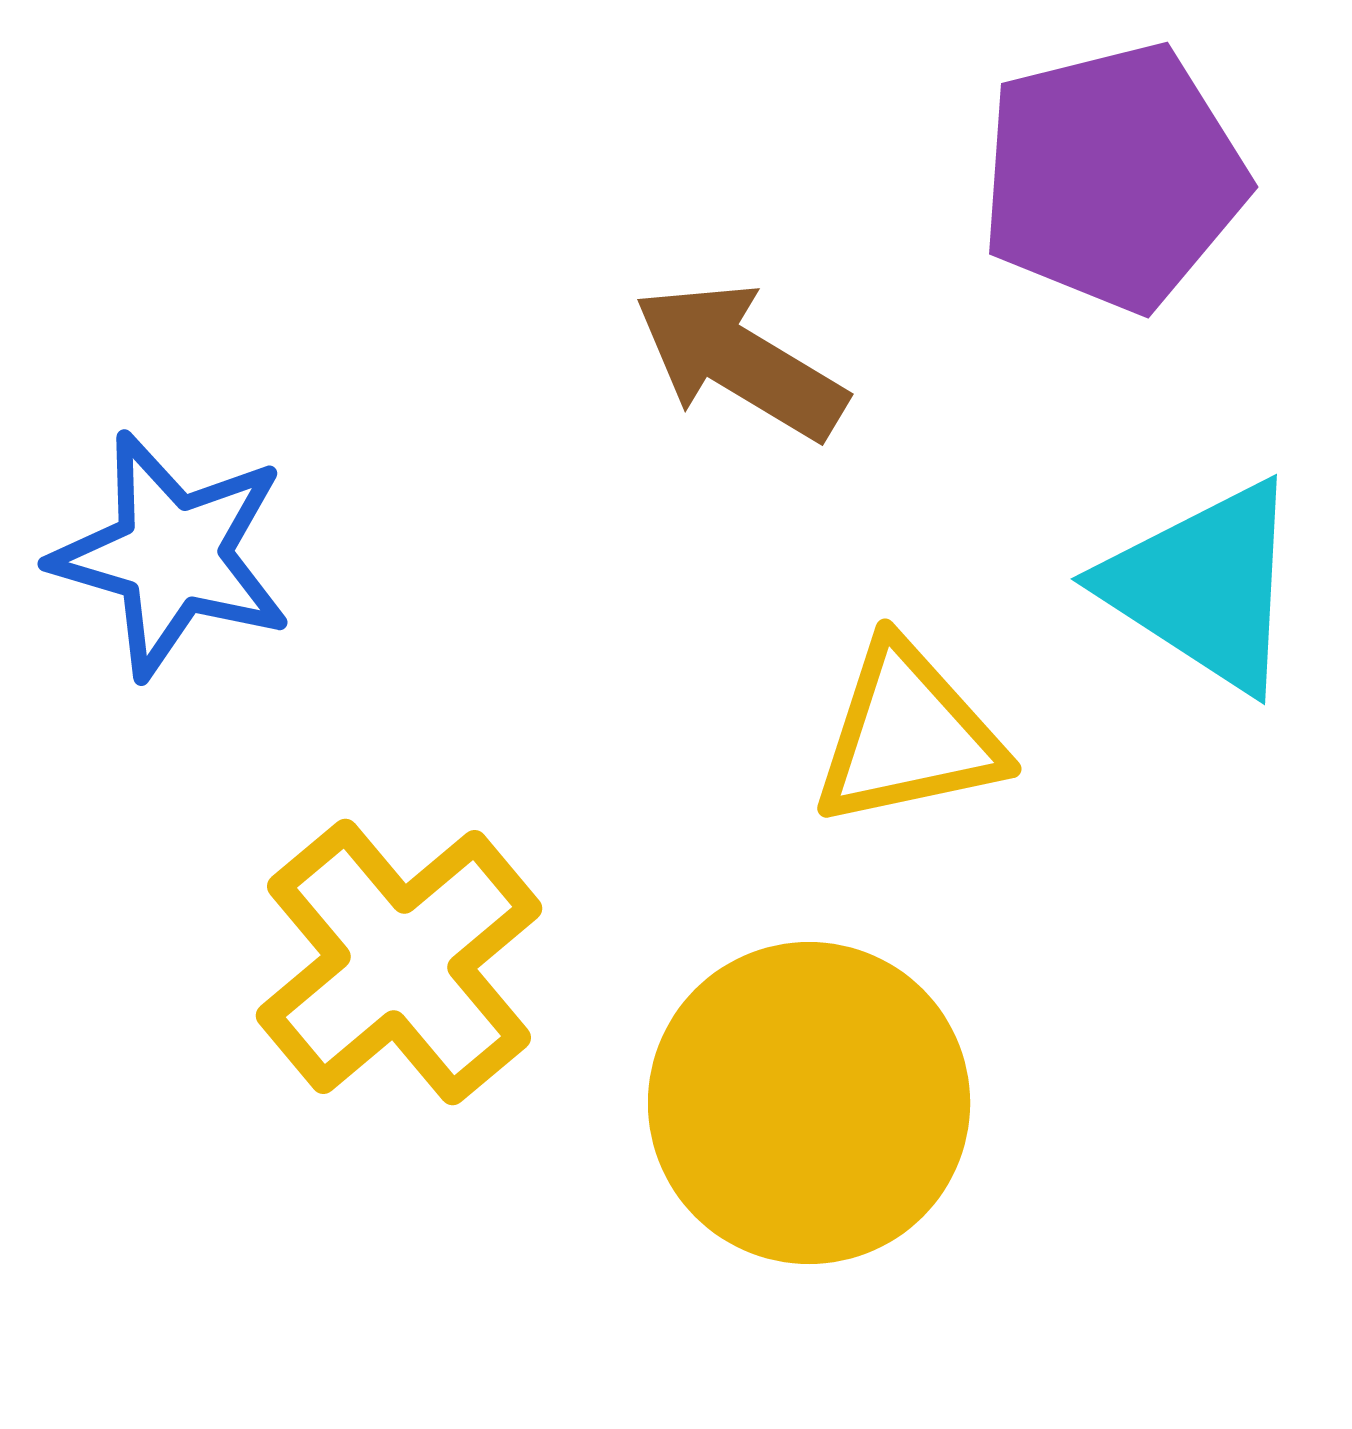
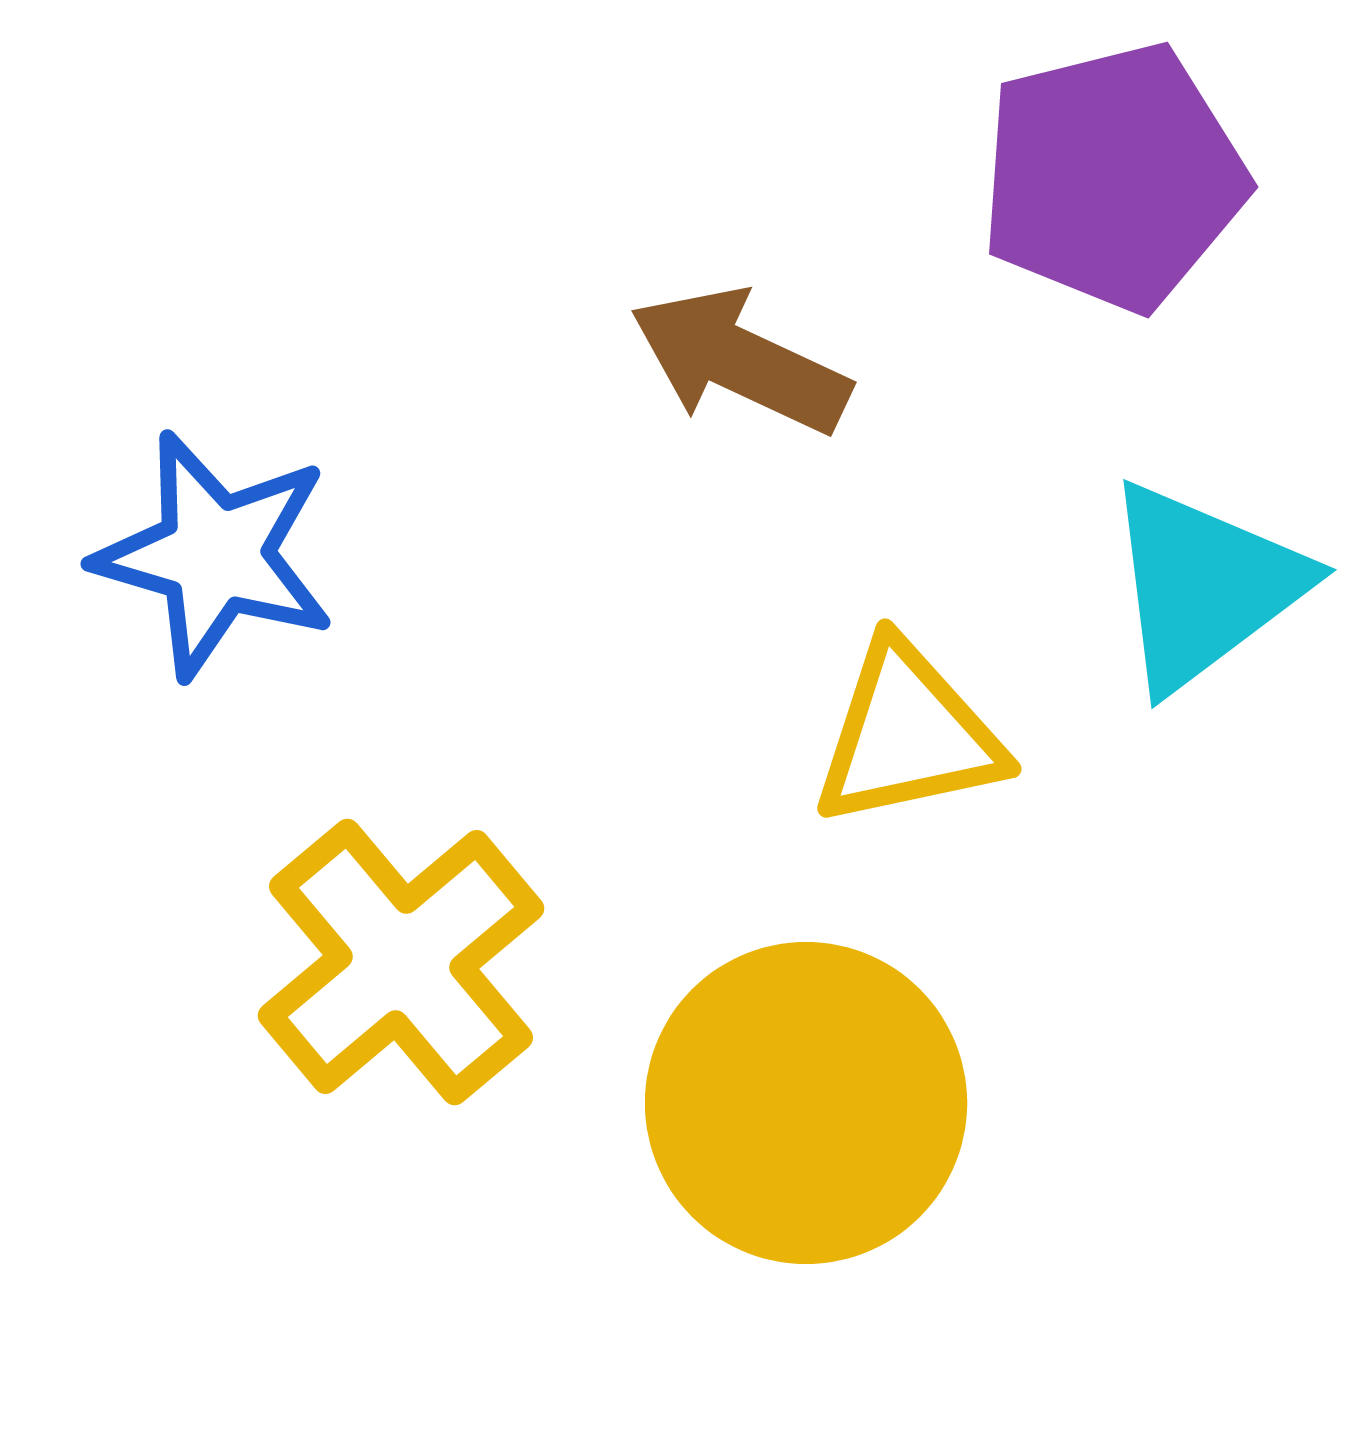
brown arrow: rotated 6 degrees counterclockwise
blue star: moved 43 px right
cyan triangle: rotated 50 degrees clockwise
yellow cross: moved 2 px right
yellow circle: moved 3 px left
